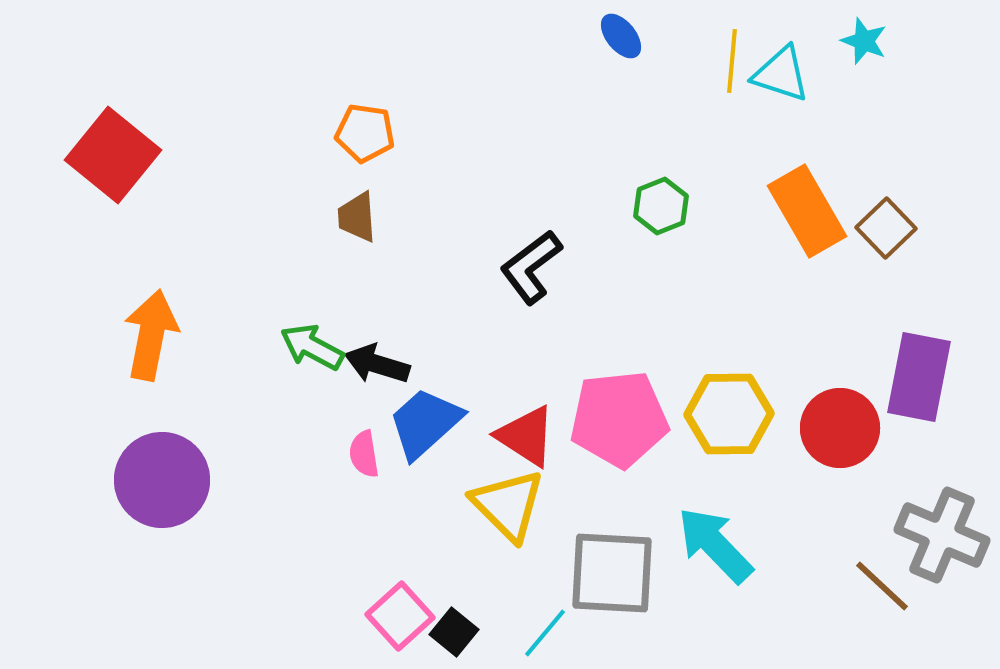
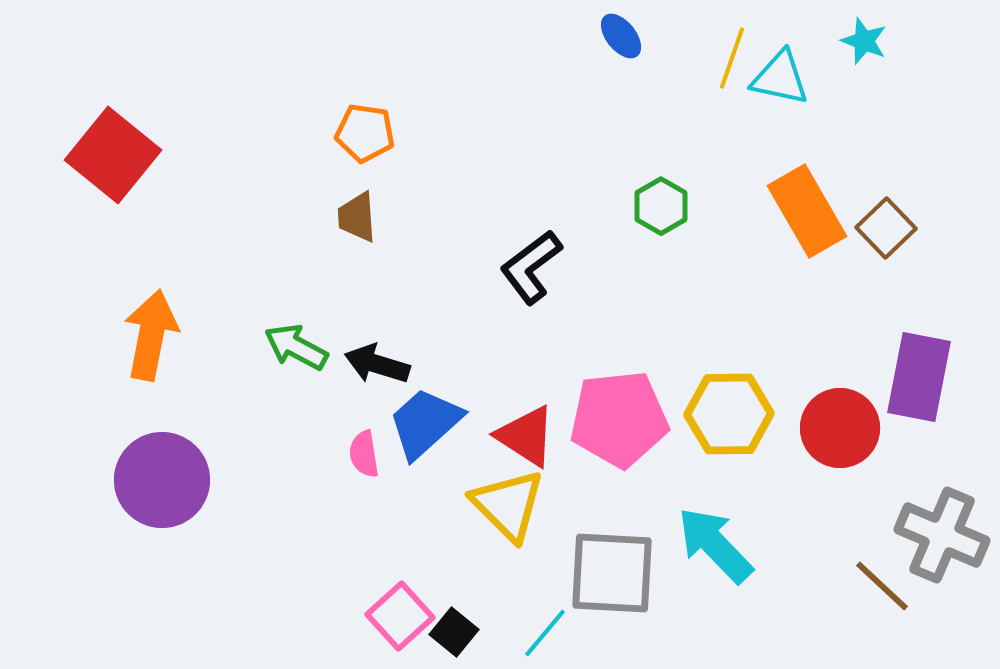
yellow line: moved 3 px up; rotated 14 degrees clockwise
cyan triangle: moved 1 px left, 4 px down; rotated 6 degrees counterclockwise
green hexagon: rotated 8 degrees counterclockwise
green arrow: moved 16 px left
